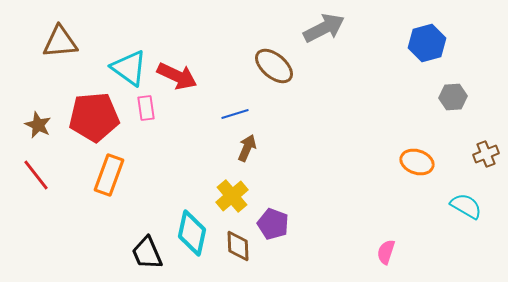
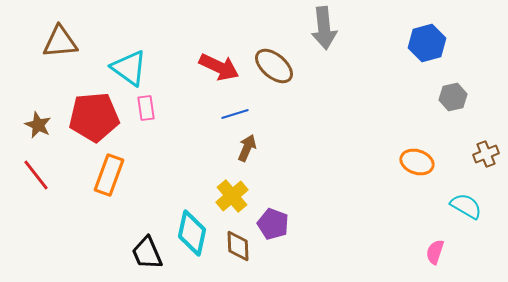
gray arrow: rotated 111 degrees clockwise
red arrow: moved 42 px right, 9 px up
gray hexagon: rotated 8 degrees counterclockwise
pink semicircle: moved 49 px right
